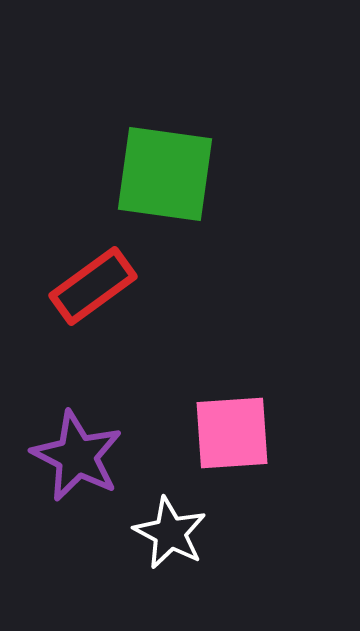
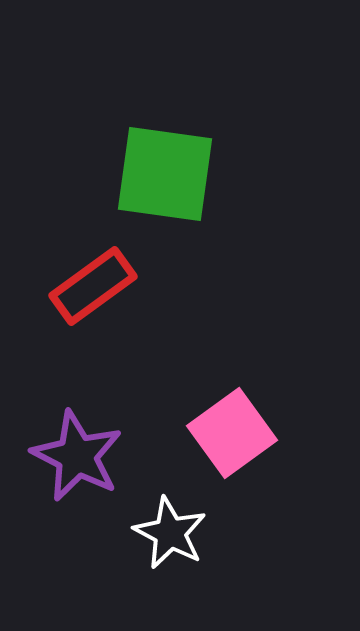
pink square: rotated 32 degrees counterclockwise
